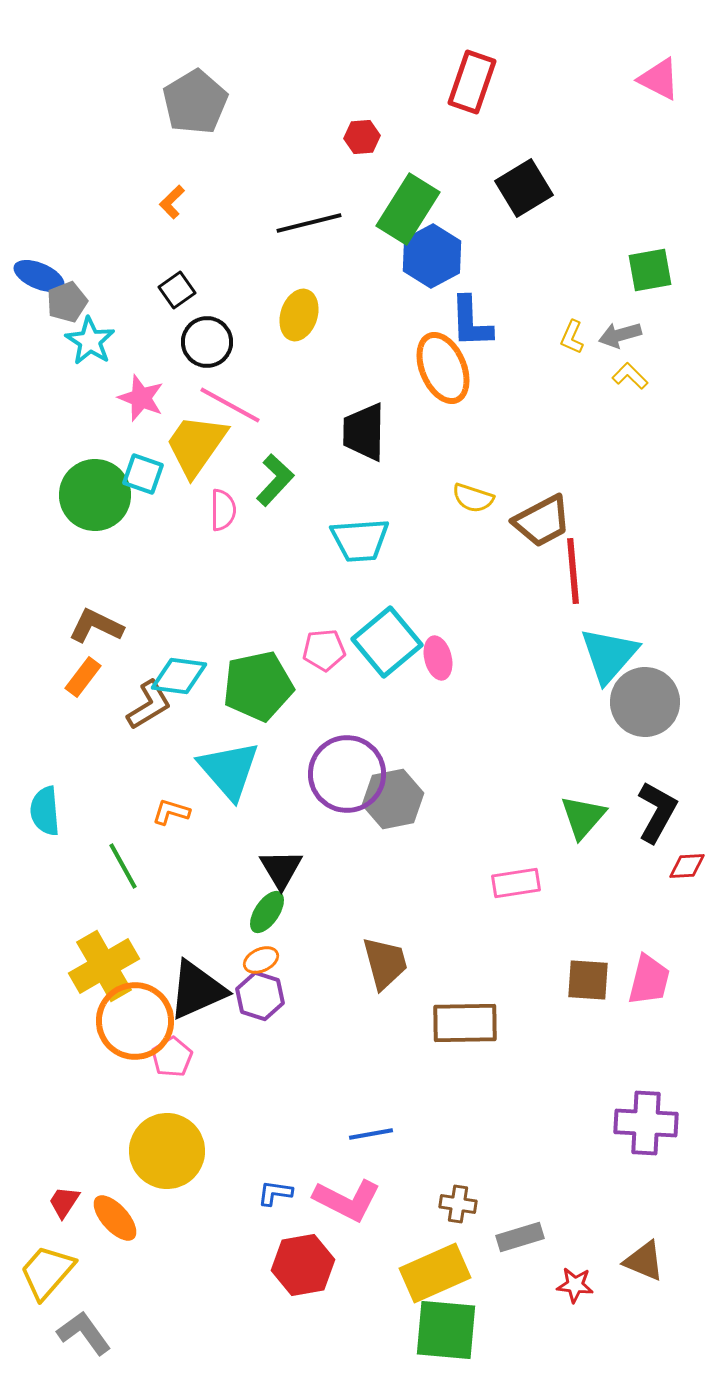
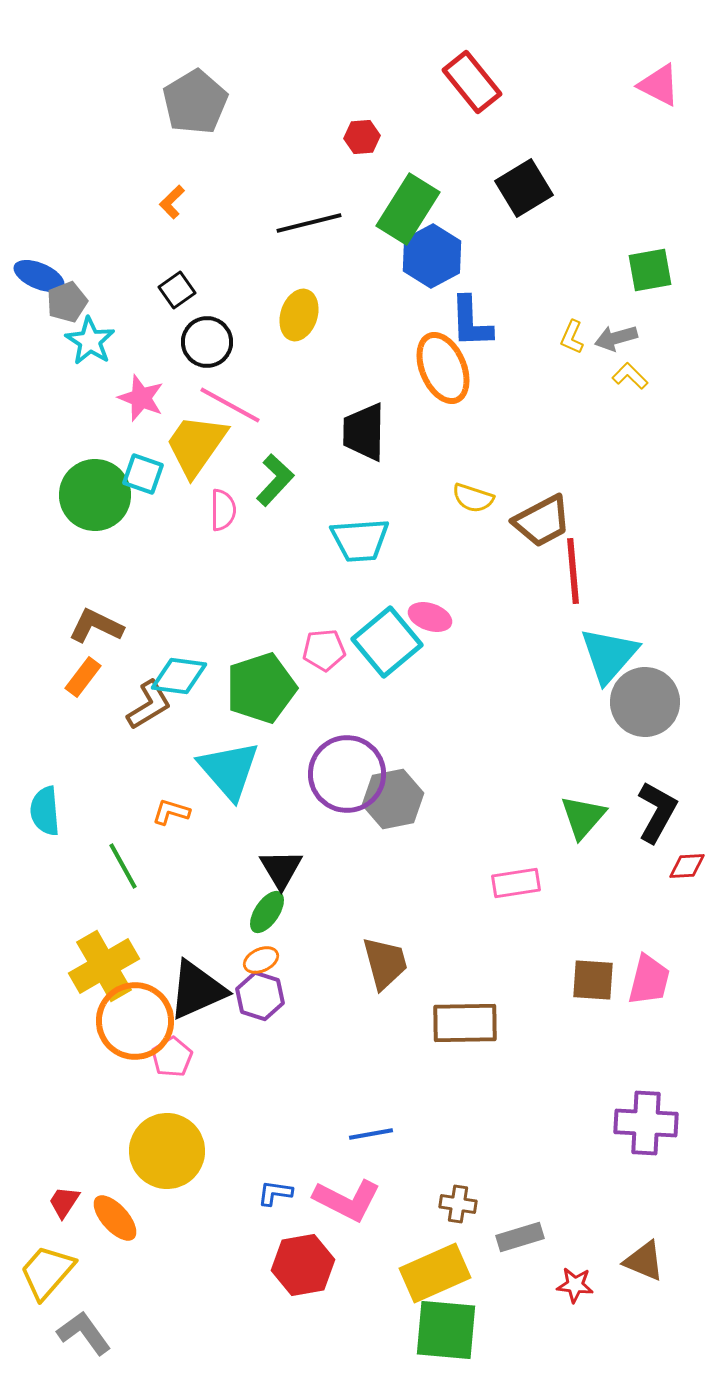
pink triangle at (659, 79): moved 6 px down
red rectangle at (472, 82): rotated 58 degrees counterclockwise
gray arrow at (620, 335): moved 4 px left, 3 px down
pink ellipse at (438, 658): moved 8 px left, 41 px up; rotated 57 degrees counterclockwise
green pentagon at (258, 686): moved 3 px right, 2 px down; rotated 6 degrees counterclockwise
brown square at (588, 980): moved 5 px right
